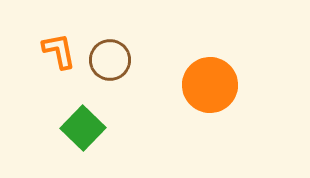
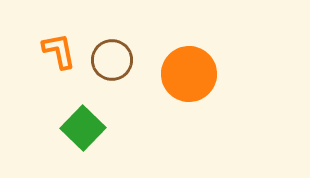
brown circle: moved 2 px right
orange circle: moved 21 px left, 11 px up
